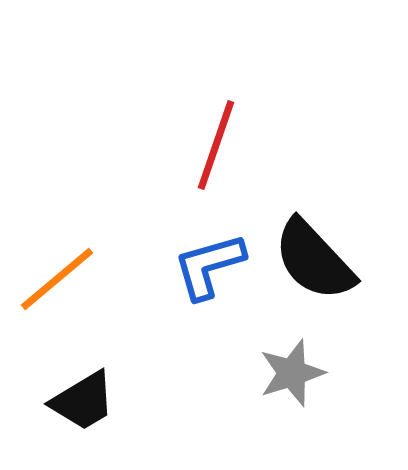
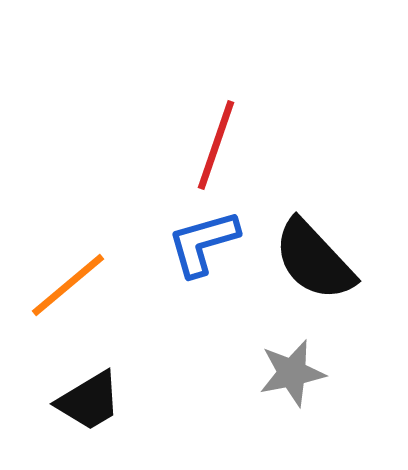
blue L-shape: moved 6 px left, 23 px up
orange line: moved 11 px right, 6 px down
gray star: rotated 6 degrees clockwise
black trapezoid: moved 6 px right
